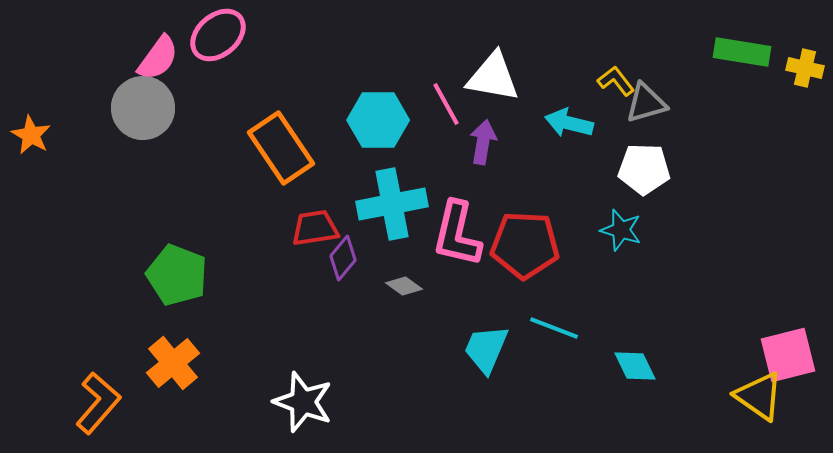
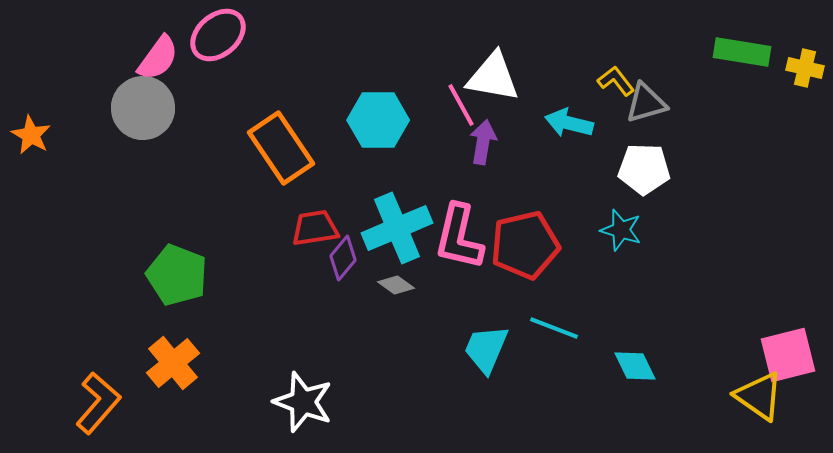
pink line: moved 15 px right, 1 px down
cyan cross: moved 5 px right, 24 px down; rotated 12 degrees counterclockwise
pink L-shape: moved 2 px right, 3 px down
red pentagon: rotated 16 degrees counterclockwise
gray diamond: moved 8 px left, 1 px up
